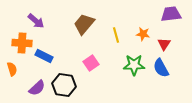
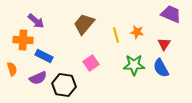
purple trapezoid: rotated 30 degrees clockwise
orange star: moved 6 px left, 2 px up
orange cross: moved 1 px right, 3 px up
purple semicircle: moved 1 px right, 10 px up; rotated 18 degrees clockwise
